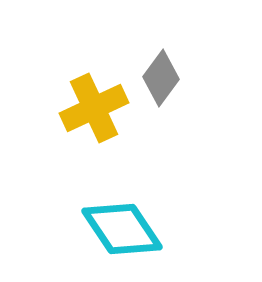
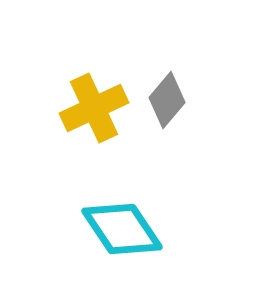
gray diamond: moved 6 px right, 22 px down; rotated 4 degrees clockwise
